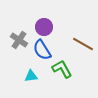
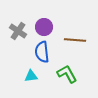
gray cross: moved 1 px left, 9 px up
brown line: moved 8 px left, 4 px up; rotated 25 degrees counterclockwise
blue semicircle: moved 2 px down; rotated 25 degrees clockwise
green L-shape: moved 5 px right, 5 px down
